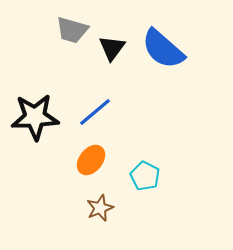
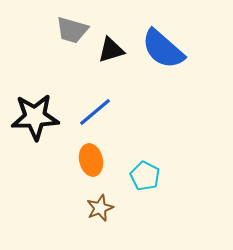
black triangle: moved 1 px left, 2 px down; rotated 36 degrees clockwise
orange ellipse: rotated 52 degrees counterclockwise
